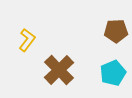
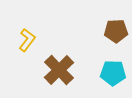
cyan pentagon: rotated 25 degrees clockwise
